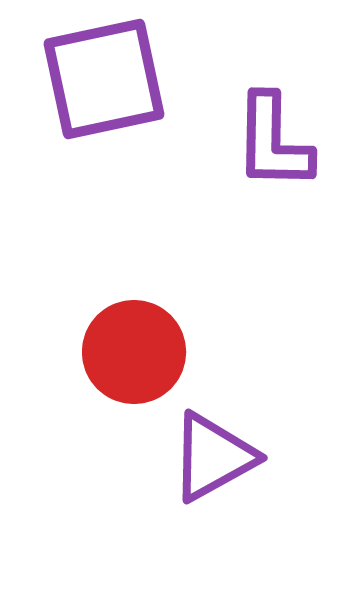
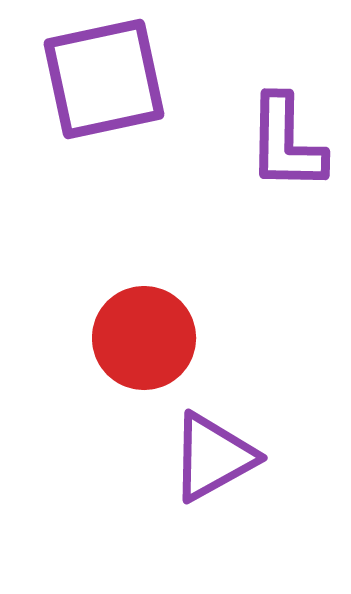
purple L-shape: moved 13 px right, 1 px down
red circle: moved 10 px right, 14 px up
